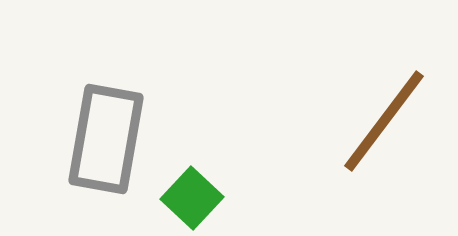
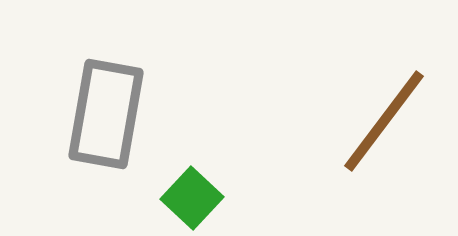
gray rectangle: moved 25 px up
